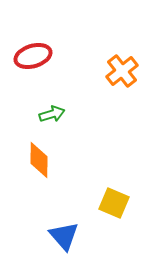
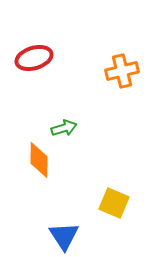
red ellipse: moved 1 px right, 2 px down
orange cross: rotated 24 degrees clockwise
green arrow: moved 12 px right, 14 px down
blue triangle: rotated 8 degrees clockwise
